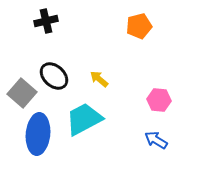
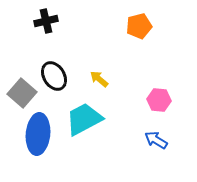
black ellipse: rotated 16 degrees clockwise
